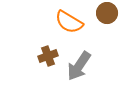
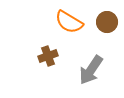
brown circle: moved 9 px down
gray arrow: moved 12 px right, 4 px down
